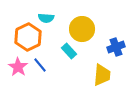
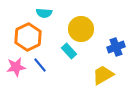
cyan semicircle: moved 2 px left, 5 px up
yellow circle: moved 1 px left
pink star: moved 2 px left; rotated 30 degrees clockwise
yellow trapezoid: moved 1 px right; rotated 125 degrees counterclockwise
